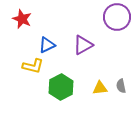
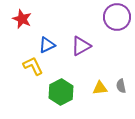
purple triangle: moved 2 px left, 1 px down
yellow L-shape: rotated 130 degrees counterclockwise
green hexagon: moved 5 px down
